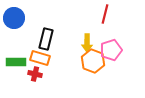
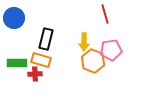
red line: rotated 30 degrees counterclockwise
yellow arrow: moved 3 px left, 1 px up
pink pentagon: rotated 10 degrees clockwise
orange rectangle: moved 1 px right, 2 px down
green rectangle: moved 1 px right, 1 px down
red cross: rotated 16 degrees counterclockwise
